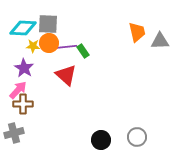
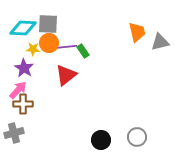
gray triangle: moved 1 px down; rotated 12 degrees counterclockwise
yellow star: moved 3 px down
red triangle: rotated 40 degrees clockwise
